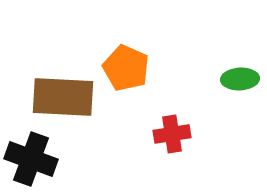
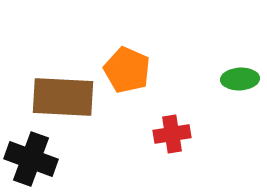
orange pentagon: moved 1 px right, 2 px down
